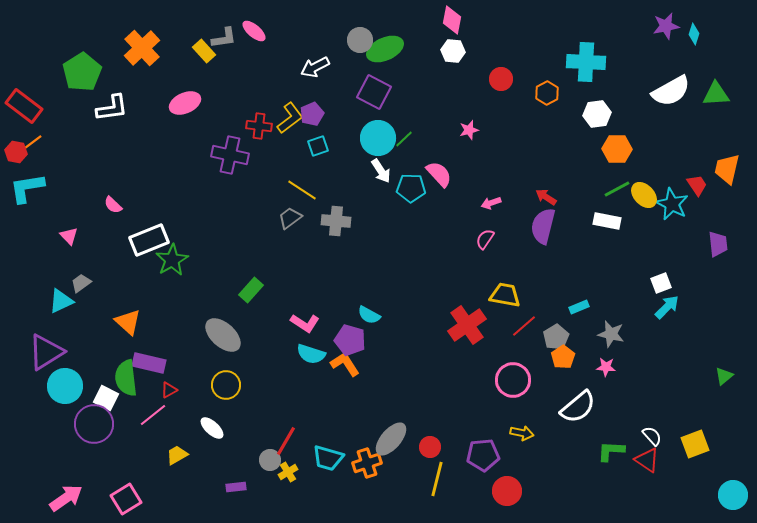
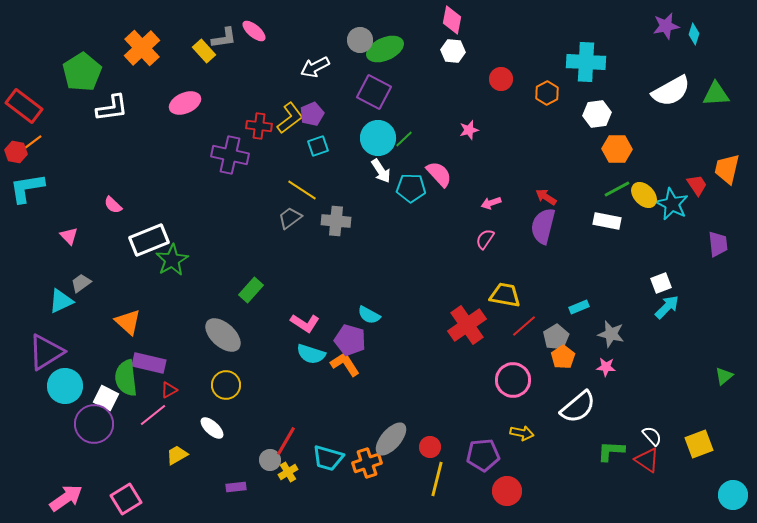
yellow square at (695, 444): moved 4 px right
